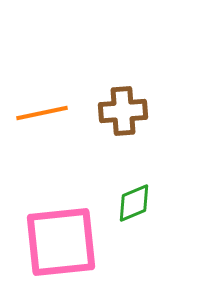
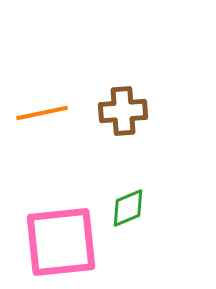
green diamond: moved 6 px left, 5 px down
